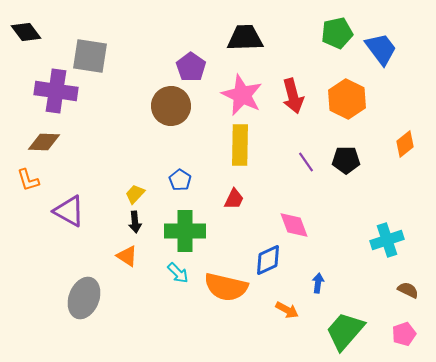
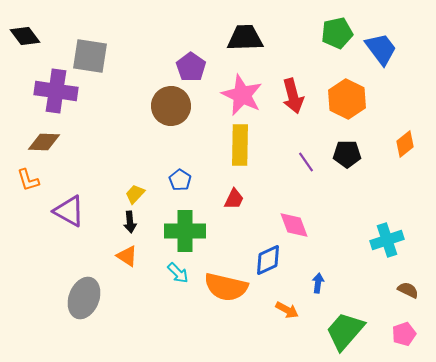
black diamond: moved 1 px left, 4 px down
black pentagon: moved 1 px right, 6 px up
black arrow: moved 5 px left
